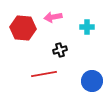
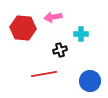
cyan cross: moved 6 px left, 7 px down
blue circle: moved 2 px left
